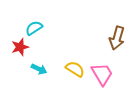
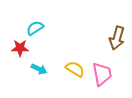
cyan semicircle: moved 1 px right
red star: moved 1 px down; rotated 18 degrees clockwise
pink trapezoid: rotated 20 degrees clockwise
